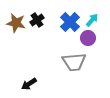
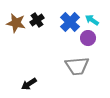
cyan arrow: rotated 96 degrees counterclockwise
gray trapezoid: moved 3 px right, 4 px down
